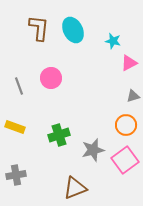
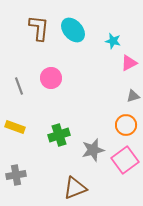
cyan ellipse: rotated 15 degrees counterclockwise
